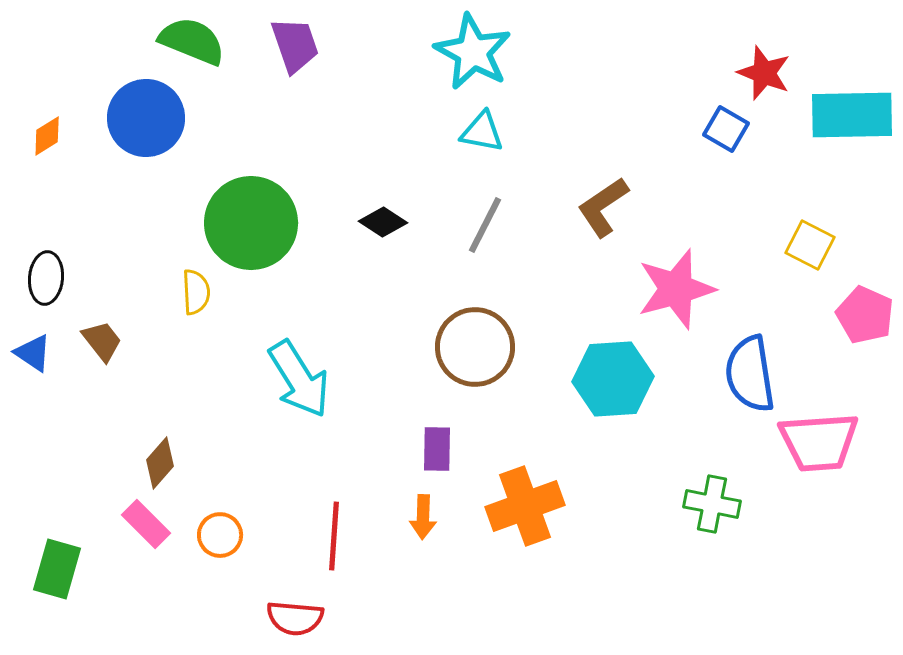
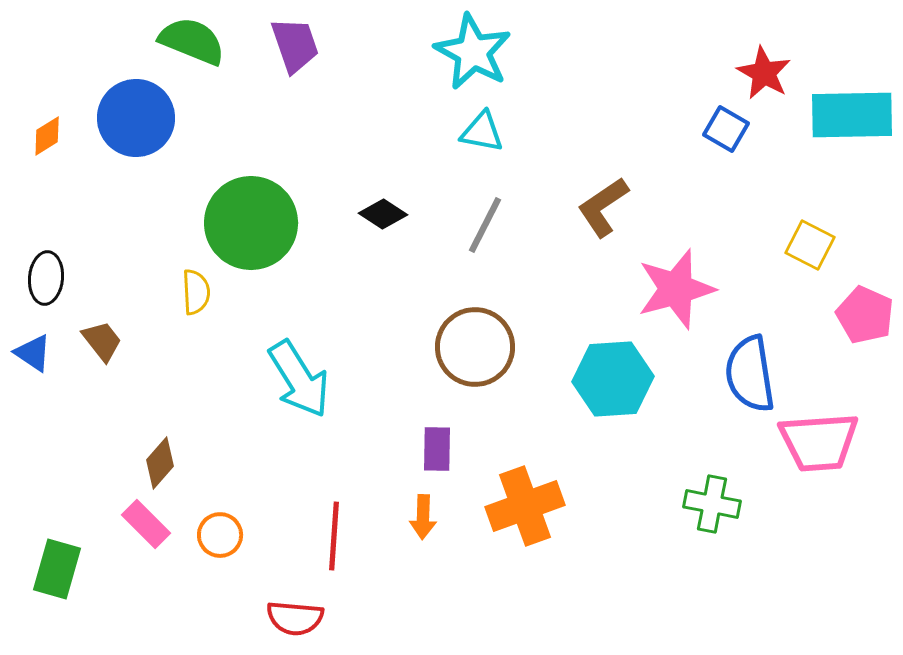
red star: rotated 8 degrees clockwise
blue circle: moved 10 px left
black diamond: moved 8 px up
